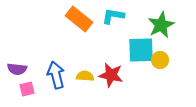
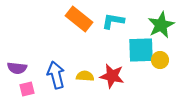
cyan L-shape: moved 5 px down
purple semicircle: moved 1 px up
red star: moved 1 px right, 1 px down
